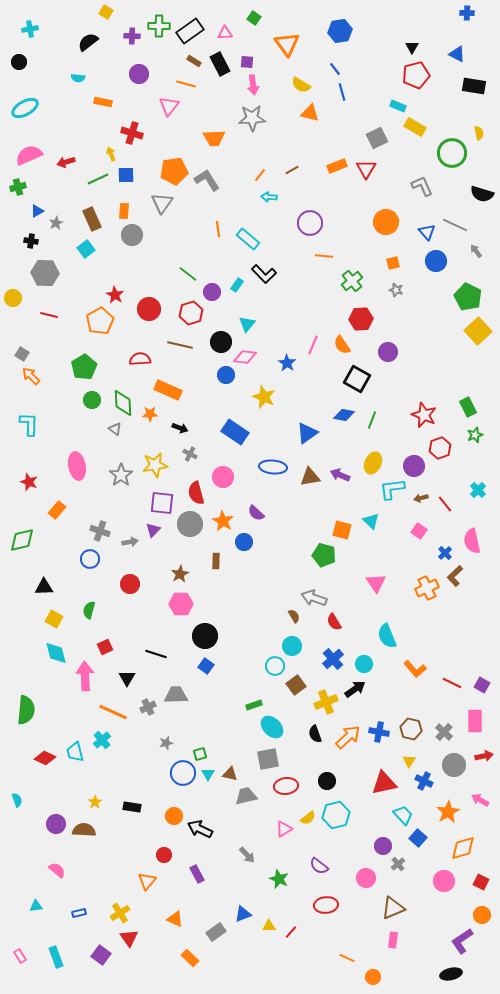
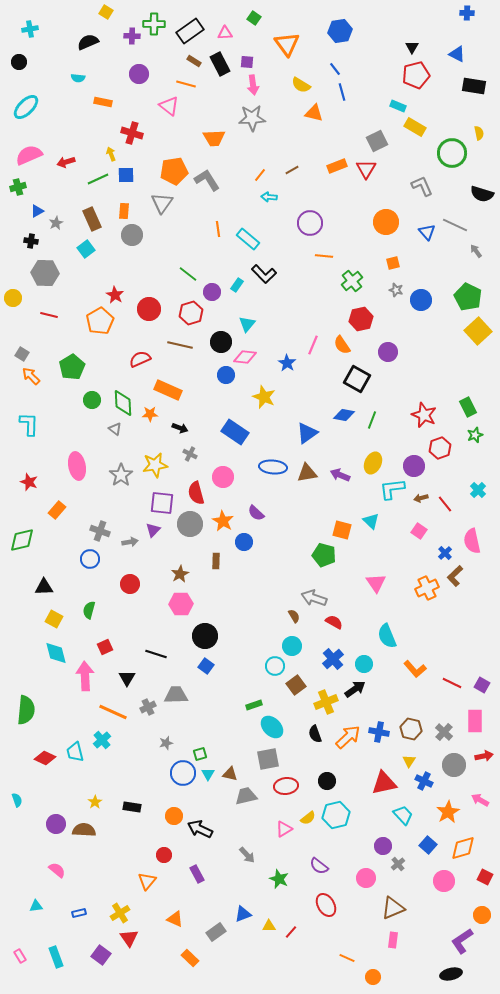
green cross at (159, 26): moved 5 px left, 2 px up
black semicircle at (88, 42): rotated 15 degrees clockwise
pink triangle at (169, 106): rotated 30 degrees counterclockwise
cyan ellipse at (25, 108): moved 1 px right, 1 px up; rotated 16 degrees counterclockwise
orange triangle at (310, 113): moved 4 px right
gray square at (377, 138): moved 3 px down
blue circle at (436, 261): moved 15 px left, 39 px down
red hexagon at (361, 319): rotated 10 degrees counterclockwise
red semicircle at (140, 359): rotated 20 degrees counterclockwise
green pentagon at (84, 367): moved 12 px left
brown triangle at (310, 477): moved 3 px left, 4 px up
red semicircle at (334, 622): rotated 150 degrees clockwise
blue square at (418, 838): moved 10 px right, 7 px down
red square at (481, 882): moved 4 px right, 5 px up
red ellipse at (326, 905): rotated 65 degrees clockwise
